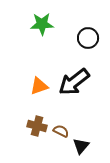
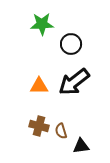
black circle: moved 17 px left, 6 px down
orange triangle: rotated 18 degrees clockwise
brown cross: moved 2 px right
brown semicircle: rotated 133 degrees counterclockwise
black triangle: rotated 42 degrees clockwise
